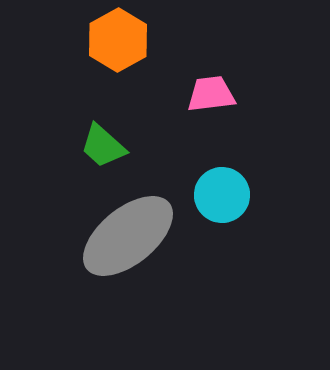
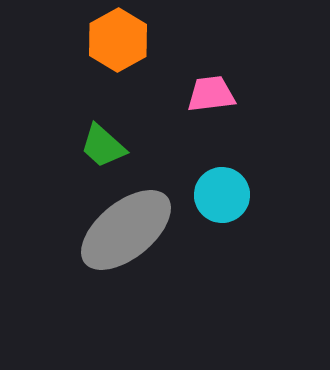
gray ellipse: moved 2 px left, 6 px up
